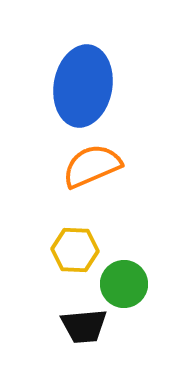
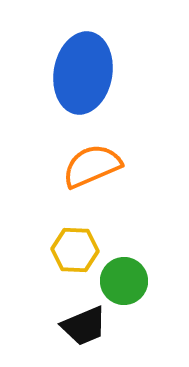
blue ellipse: moved 13 px up
green circle: moved 3 px up
black trapezoid: rotated 18 degrees counterclockwise
